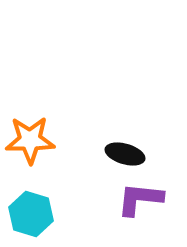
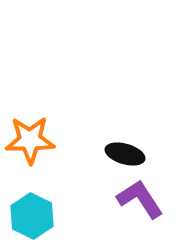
purple L-shape: rotated 51 degrees clockwise
cyan hexagon: moved 1 px right, 2 px down; rotated 9 degrees clockwise
